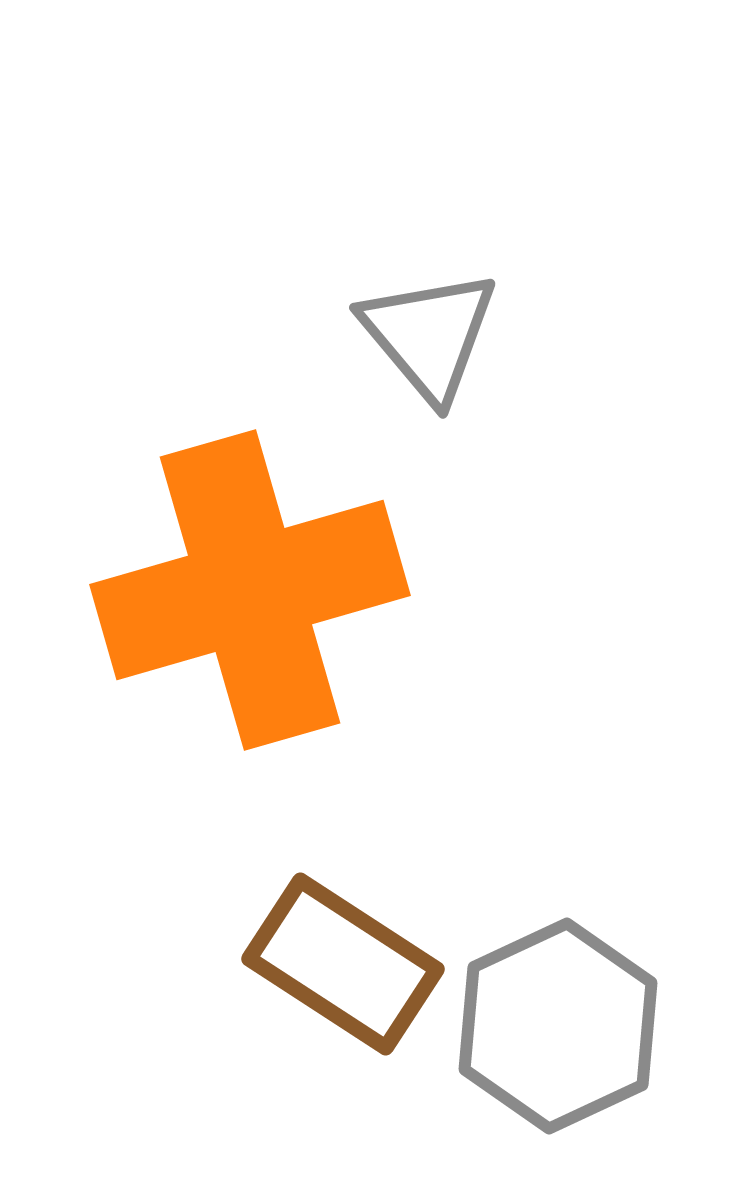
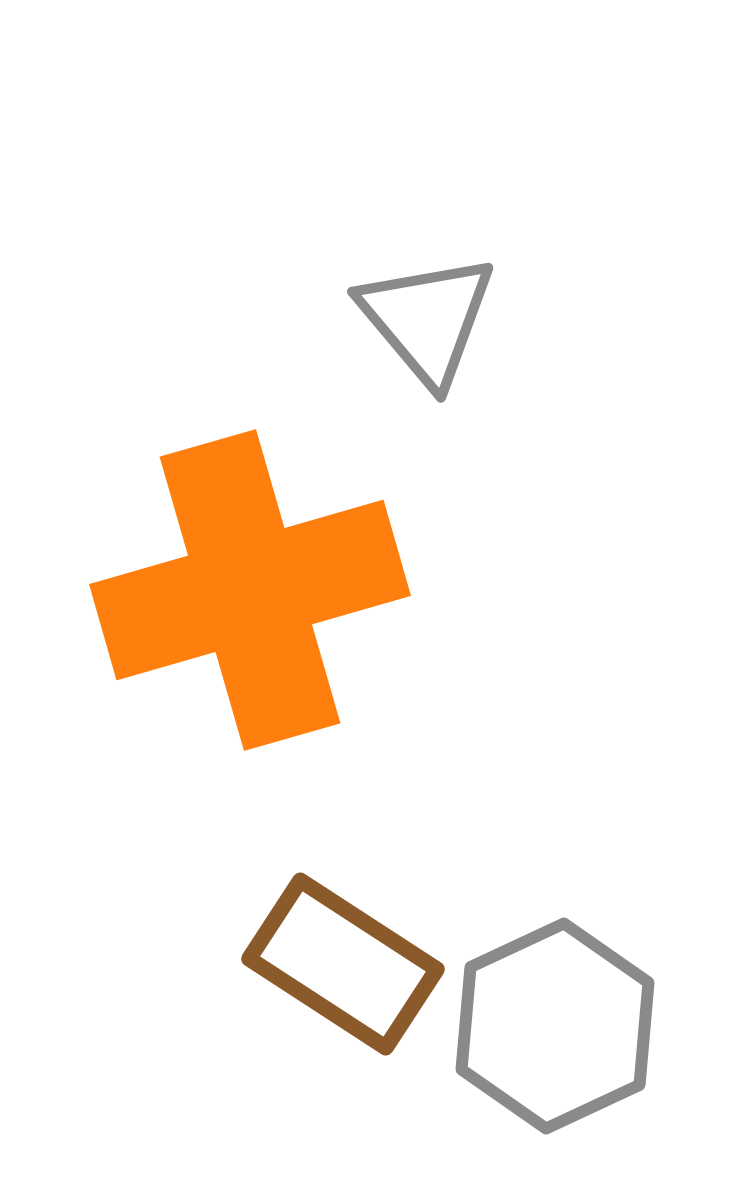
gray triangle: moved 2 px left, 16 px up
gray hexagon: moved 3 px left
